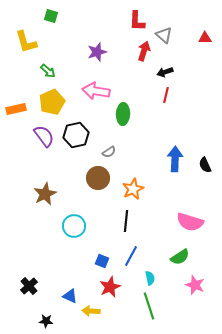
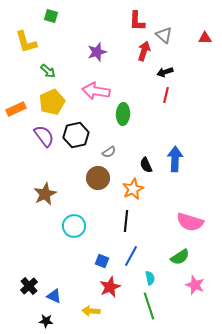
orange rectangle: rotated 12 degrees counterclockwise
black semicircle: moved 59 px left
blue triangle: moved 16 px left
